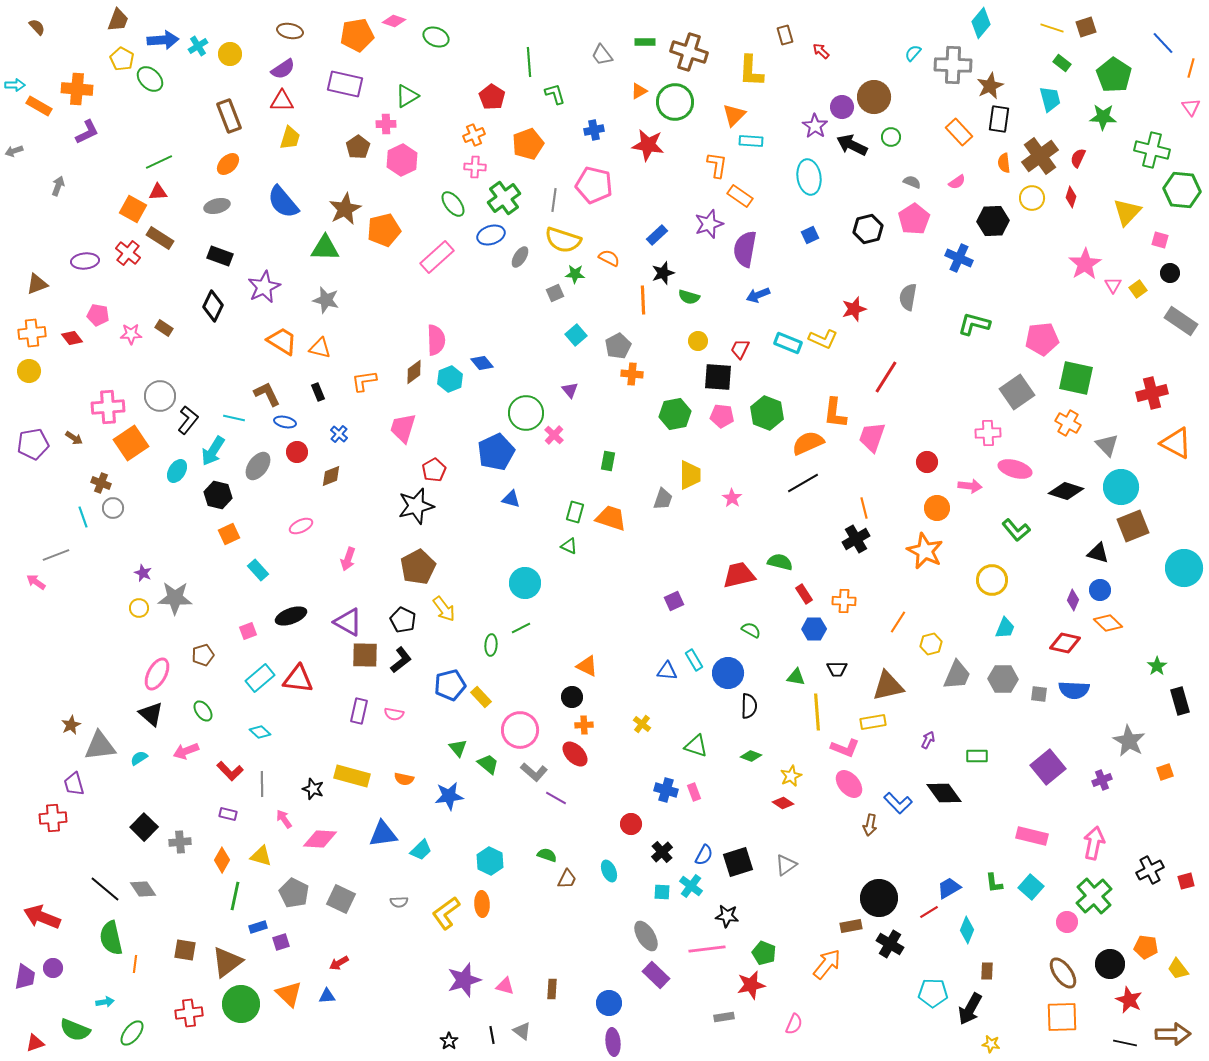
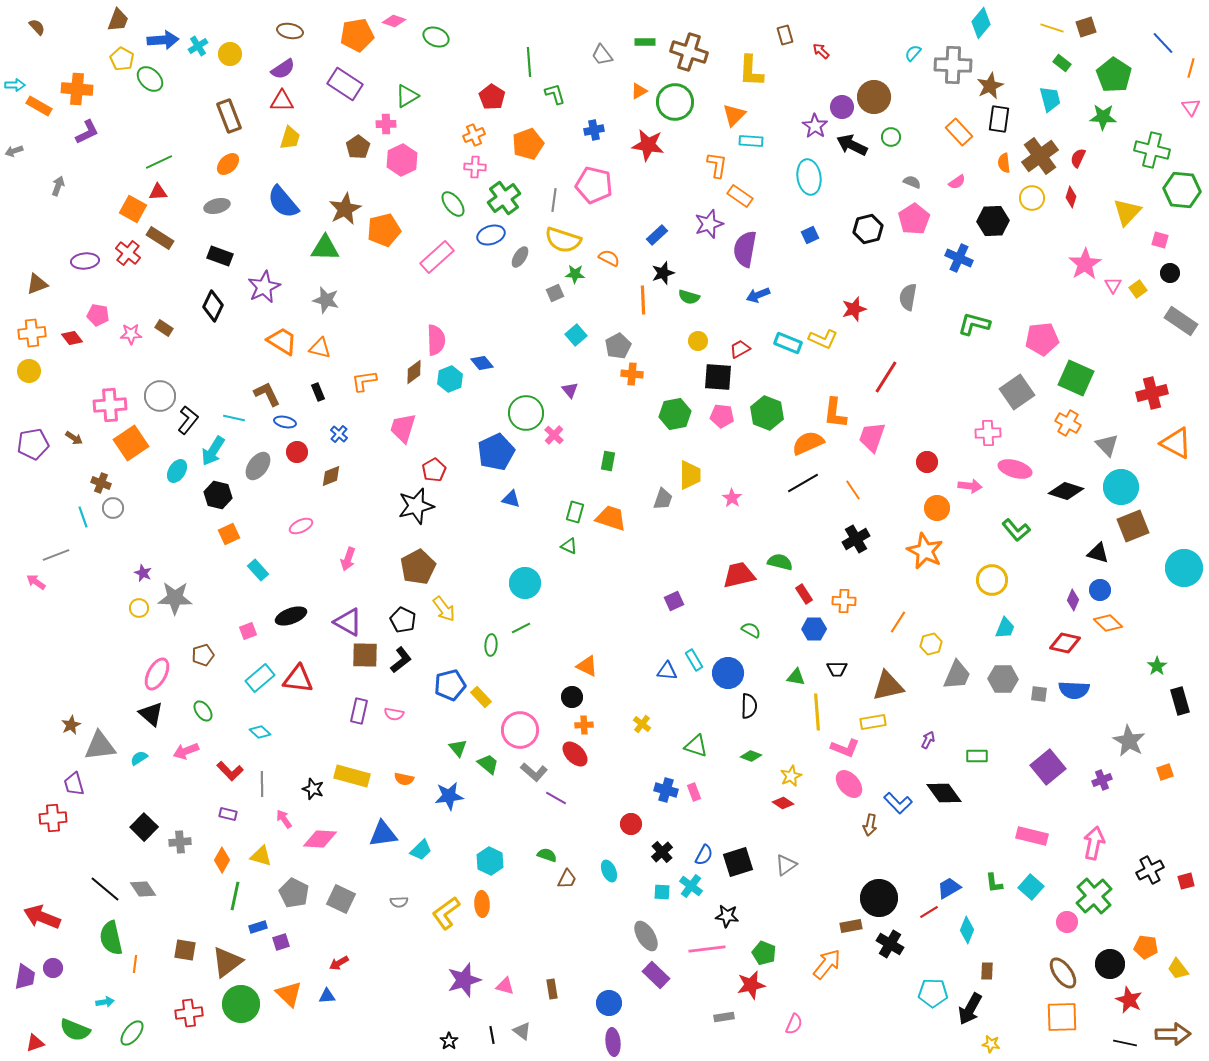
purple rectangle at (345, 84): rotated 20 degrees clockwise
red trapezoid at (740, 349): rotated 35 degrees clockwise
green square at (1076, 378): rotated 12 degrees clockwise
pink cross at (108, 407): moved 2 px right, 2 px up
orange line at (864, 508): moved 11 px left, 18 px up; rotated 20 degrees counterclockwise
brown rectangle at (552, 989): rotated 12 degrees counterclockwise
